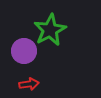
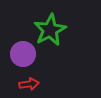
purple circle: moved 1 px left, 3 px down
